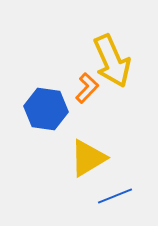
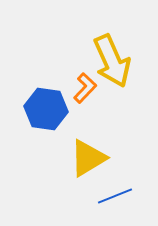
orange L-shape: moved 2 px left
